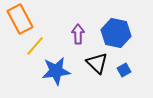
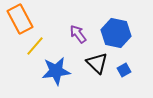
purple arrow: rotated 36 degrees counterclockwise
